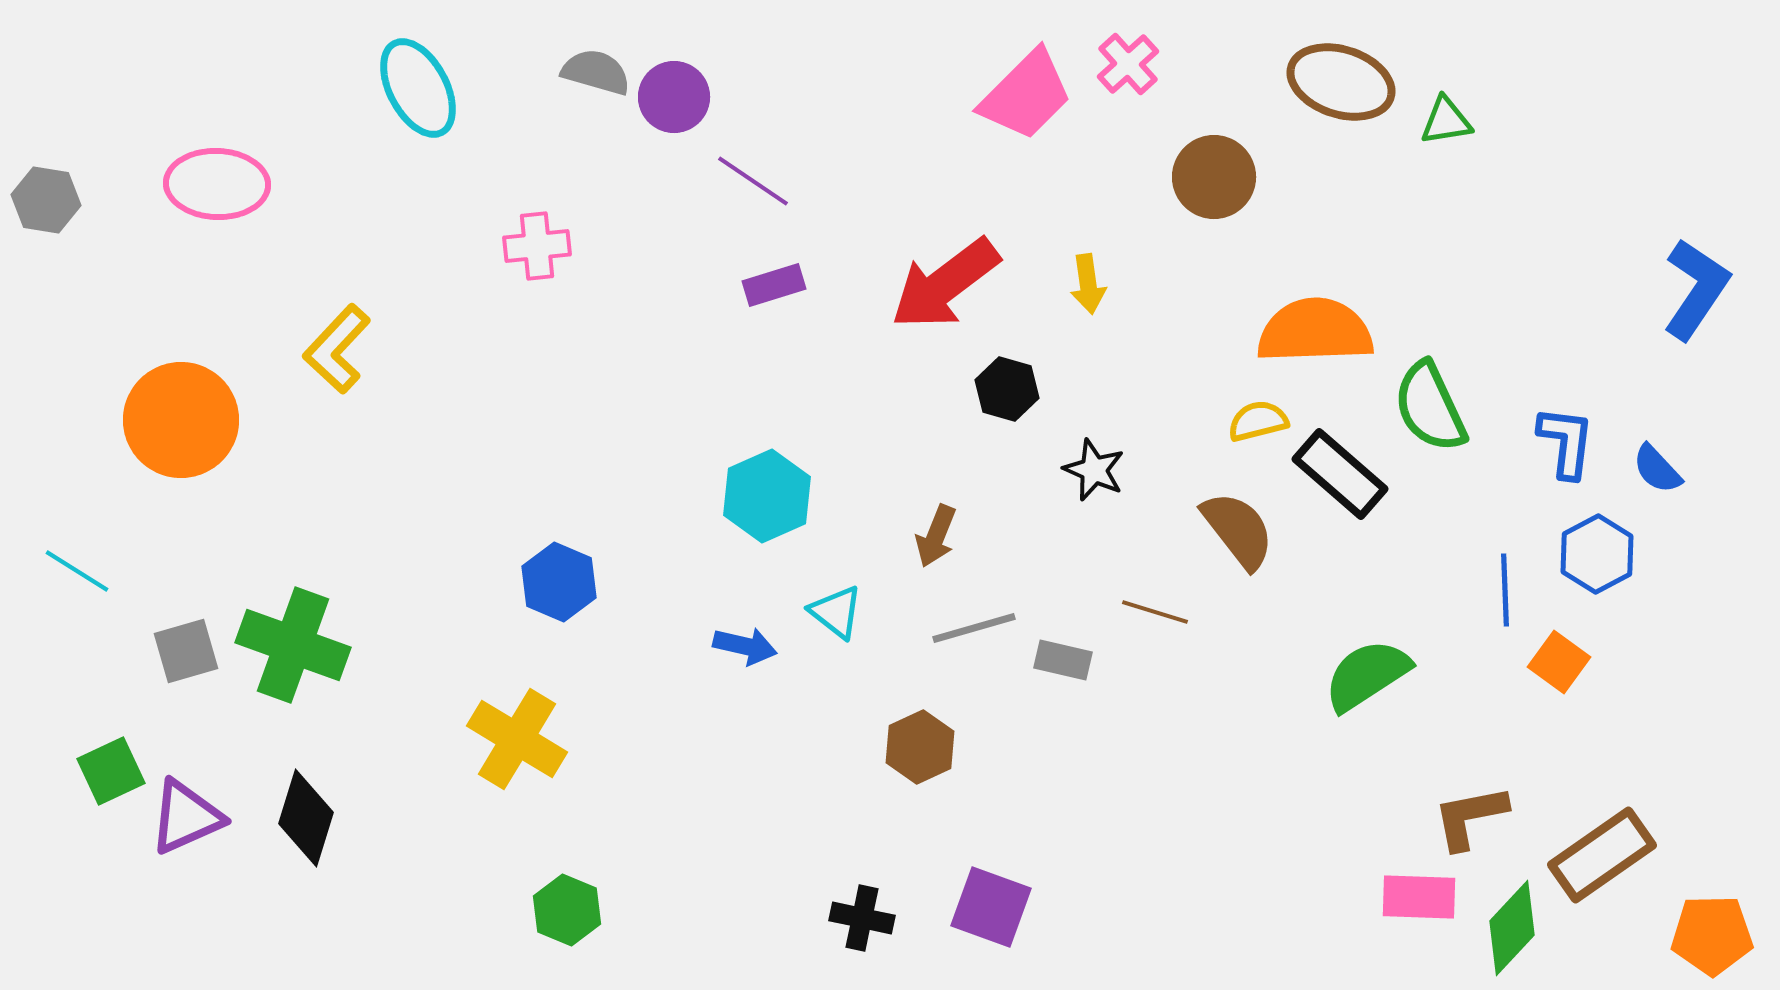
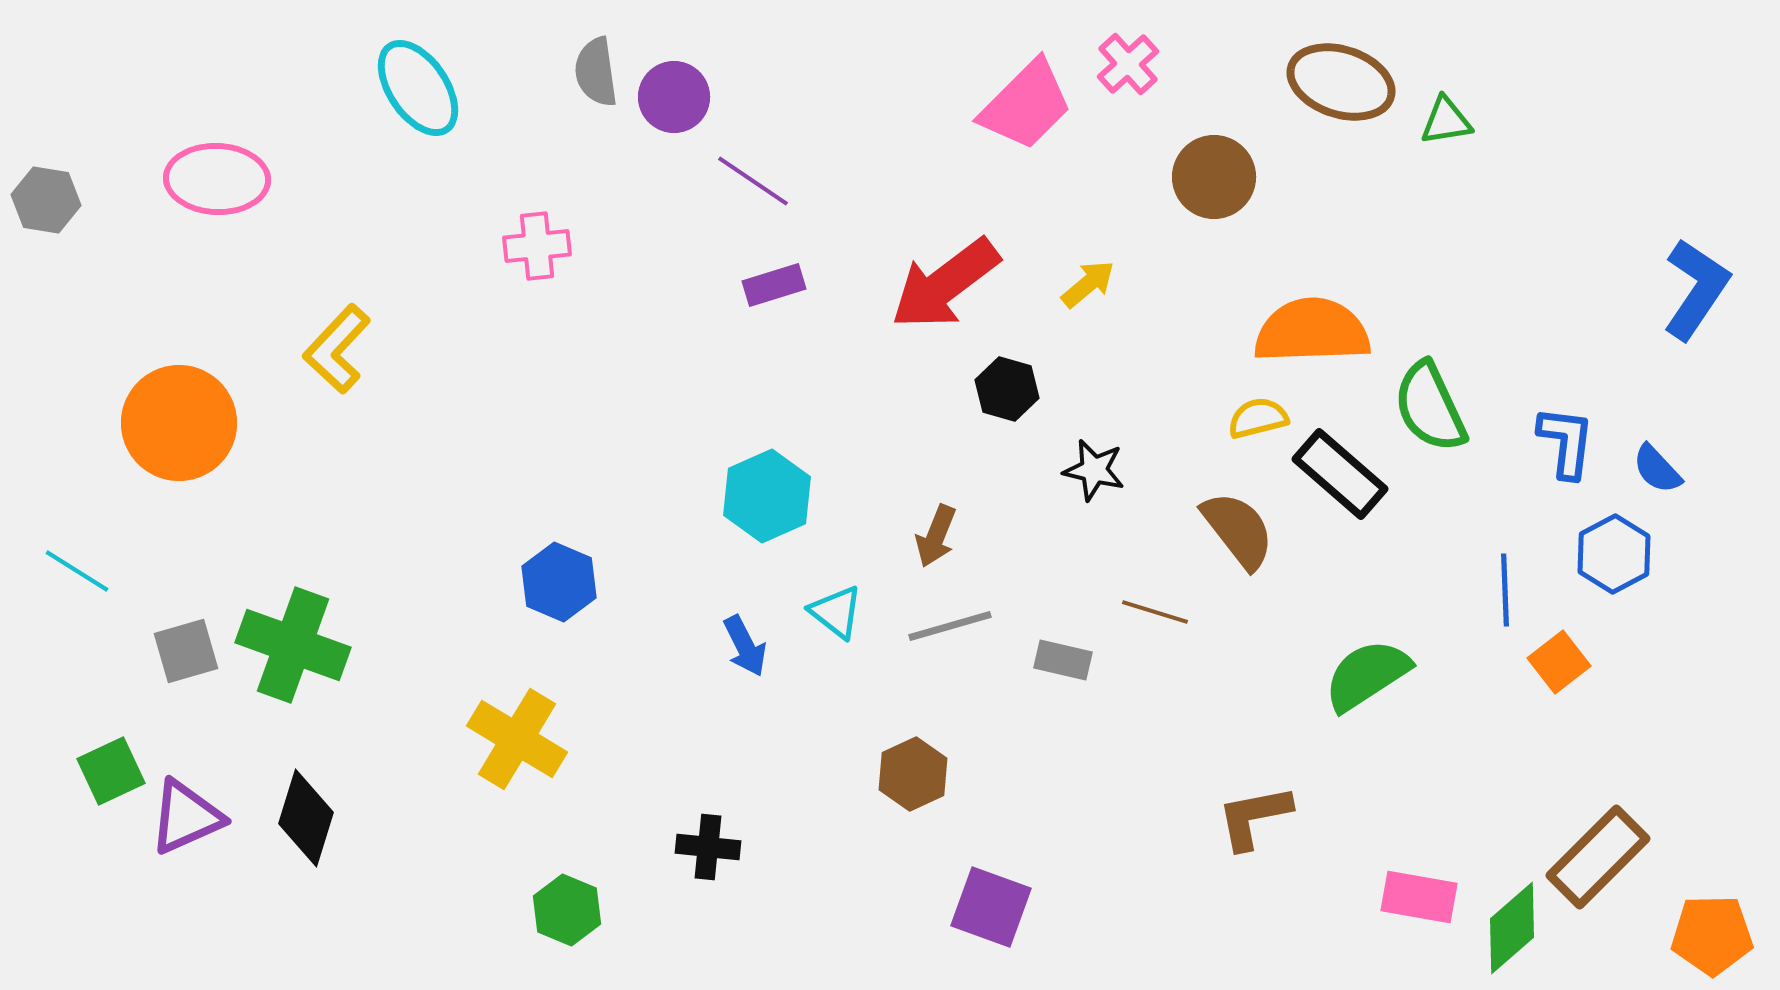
gray semicircle at (596, 72): rotated 114 degrees counterclockwise
cyan ellipse at (418, 88): rotated 6 degrees counterclockwise
pink trapezoid at (1026, 95): moved 10 px down
pink ellipse at (217, 184): moved 5 px up
yellow arrow at (1088, 284): rotated 122 degrees counterclockwise
orange semicircle at (1315, 331): moved 3 px left
orange circle at (181, 420): moved 2 px left, 3 px down
yellow semicircle at (1258, 421): moved 3 px up
black star at (1094, 470): rotated 10 degrees counterclockwise
blue hexagon at (1597, 554): moved 17 px right
gray line at (974, 628): moved 24 px left, 2 px up
blue arrow at (745, 646): rotated 50 degrees clockwise
orange square at (1559, 662): rotated 16 degrees clockwise
brown hexagon at (920, 747): moved 7 px left, 27 px down
brown L-shape at (1470, 817): moved 216 px left
brown rectangle at (1602, 855): moved 4 px left, 2 px down; rotated 10 degrees counterclockwise
pink rectangle at (1419, 897): rotated 8 degrees clockwise
black cross at (862, 918): moved 154 px left, 71 px up; rotated 6 degrees counterclockwise
green diamond at (1512, 928): rotated 6 degrees clockwise
